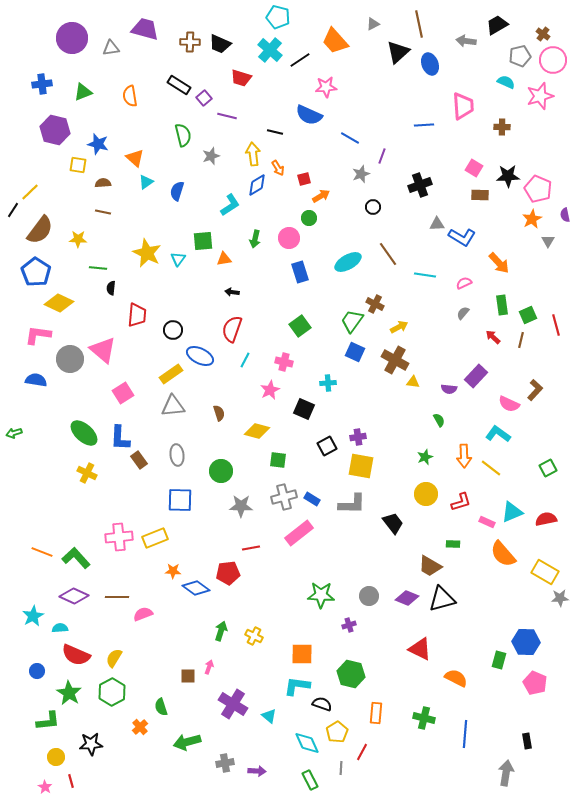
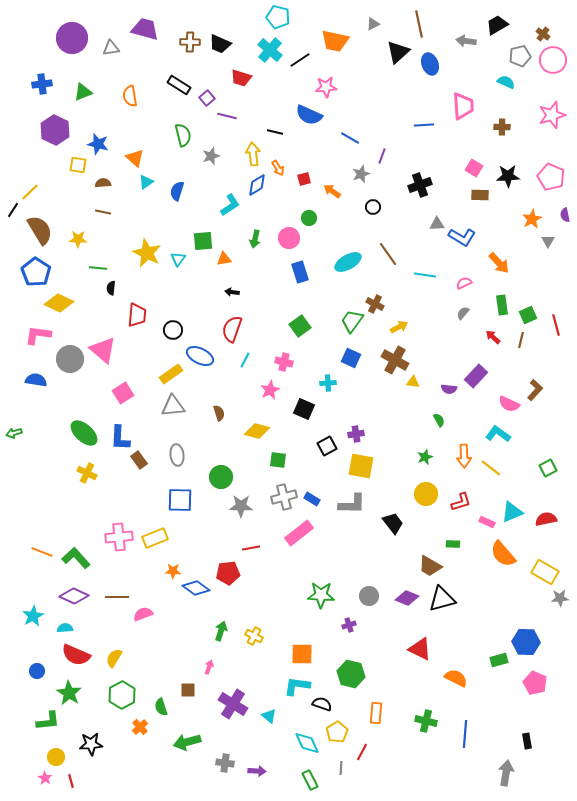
orange trapezoid at (335, 41): rotated 36 degrees counterclockwise
pink star at (540, 96): moved 12 px right, 19 px down
purple square at (204, 98): moved 3 px right
purple hexagon at (55, 130): rotated 12 degrees clockwise
pink pentagon at (538, 189): moved 13 px right, 12 px up
orange arrow at (321, 196): moved 11 px right, 5 px up; rotated 114 degrees counterclockwise
brown semicircle at (40, 230): rotated 68 degrees counterclockwise
blue square at (355, 352): moved 4 px left, 6 px down
purple cross at (358, 437): moved 2 px left, 3 px up
green circle at (221, 471): moved 6 px down
cyan semicircle at (60, 628): moved 5 px right
green rectangle at (499, 660): rotated 60 degrees clockwise
brown square at (188, 676): moved 14 px down
green hexagon at (112, 692): moved 10 px right, 3 px down
green cross at (424, 718): moved 2 px right, 3 px down
gray cross at (225, 763): rotated 18 degrees clockwise
pink star at (45, 787): moved 9 px up
